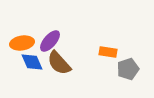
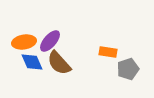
orange ellipse: moved 2 px right, 1 px up
